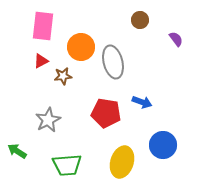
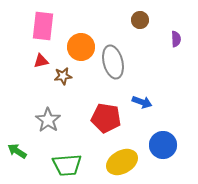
purple semicircle: rotated 35 degrees clockwise
red triangle: rotated 14 degrees clockwise
red pentagon: moved 5 px down
gray star: rotated 10 degrees counterclockwise
yellow ellipse: rotated 44 degrees clockwise
